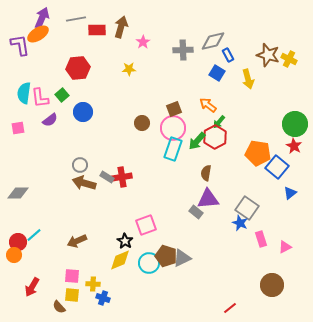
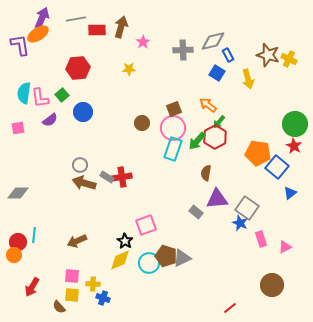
purple triangle at (208, 199): moved 9 px right
cyan line at (34, 235): rotated 42 degrees counterclockwise
